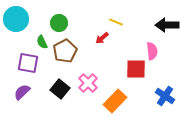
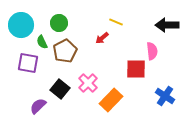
cyan circle: moved 5 px right, 6 px down
purple semicircle: moved 16 px right, 14 px down
orange rectangle: moved 4 px left, 1 px up
